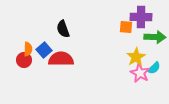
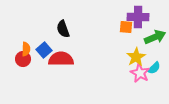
purple cross: moved 3 px left
green arrow: rotated 25 degrees counterclockwise
orange semicircle: moved 2 px left
red circle: moved 1 px left, 1 px up
